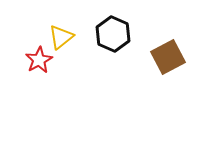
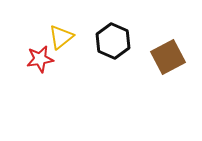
black hexagon: moved 7 px down
red star: moved 1 px right, 1 px up; rotated 20 degrees clockwise
